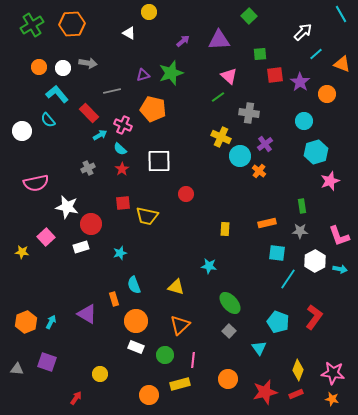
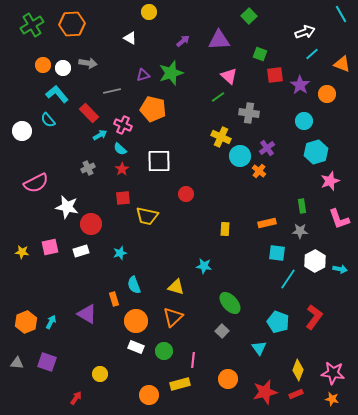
white arrow at (303, 32): moved 2 px right; rotated 24 degrees clockwise
white triangle at (129, 33): moved 1 px right, 5 px down
green square at (260, 54): rotated 24 degrees clockwise
cyan line at (316, 54): moved 4 px left
orange circle at (39, 67): moved 4 px right, 2 px up
purple star at (300, 82): moved 3 px down
purple cross at (265, 144): moved 2 px right, 4 px down
pink semicircle at (36, 183): rotated 15 degrees counterclockwise
red square at (123, 203): moved 5 px up
pink L-shape at (339, 236): moved 17 px up
pink square at (46, 237): moved 4 px right, 10 px down; rotated 30 degrees clockwise
white rectangle at (81, 247): moved 4 px down
cyan star at (209, 266): moved 5 px left
orange triangle at (180, 325): moved 7 px left, 8 px up
gray square at (229, 331): moved 7 px left
green circle at (165, 355): moved 1 px left, 4 px up
gray triangle at (17, 369): moved 6 px up
